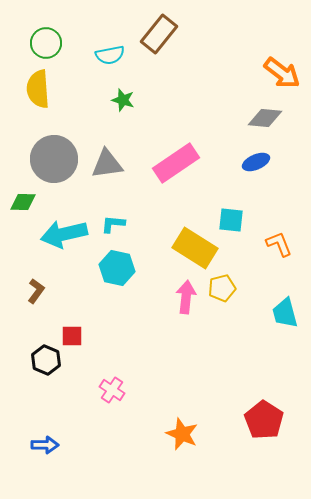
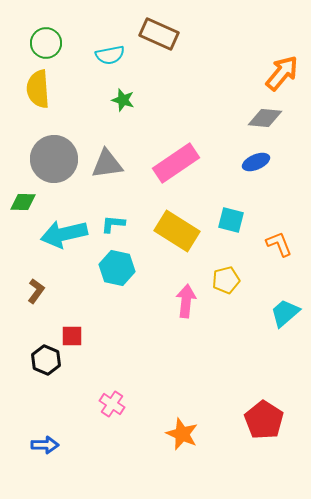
brown rectangle: rotated 75 degrees clockwise
orange arrow: rotated 87 degrees counterclockwise
cyan square: rotated 8 degrees clockwise
yellow rectangle: moved 18 px left, 17 px up
yellow pentagon: moved 4 px right, 8 px up
pink arrow: moved 4 px down
cyan trapezoid: rotated 64 degrees clockwise
pink cross: moved 14 px down
